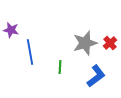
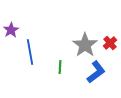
purple star: rotated 28 degrees clockwise
gray star: moved 2 px down; rotated 20 degrees counterclockwise
blue L-shape: moved 4 px up
